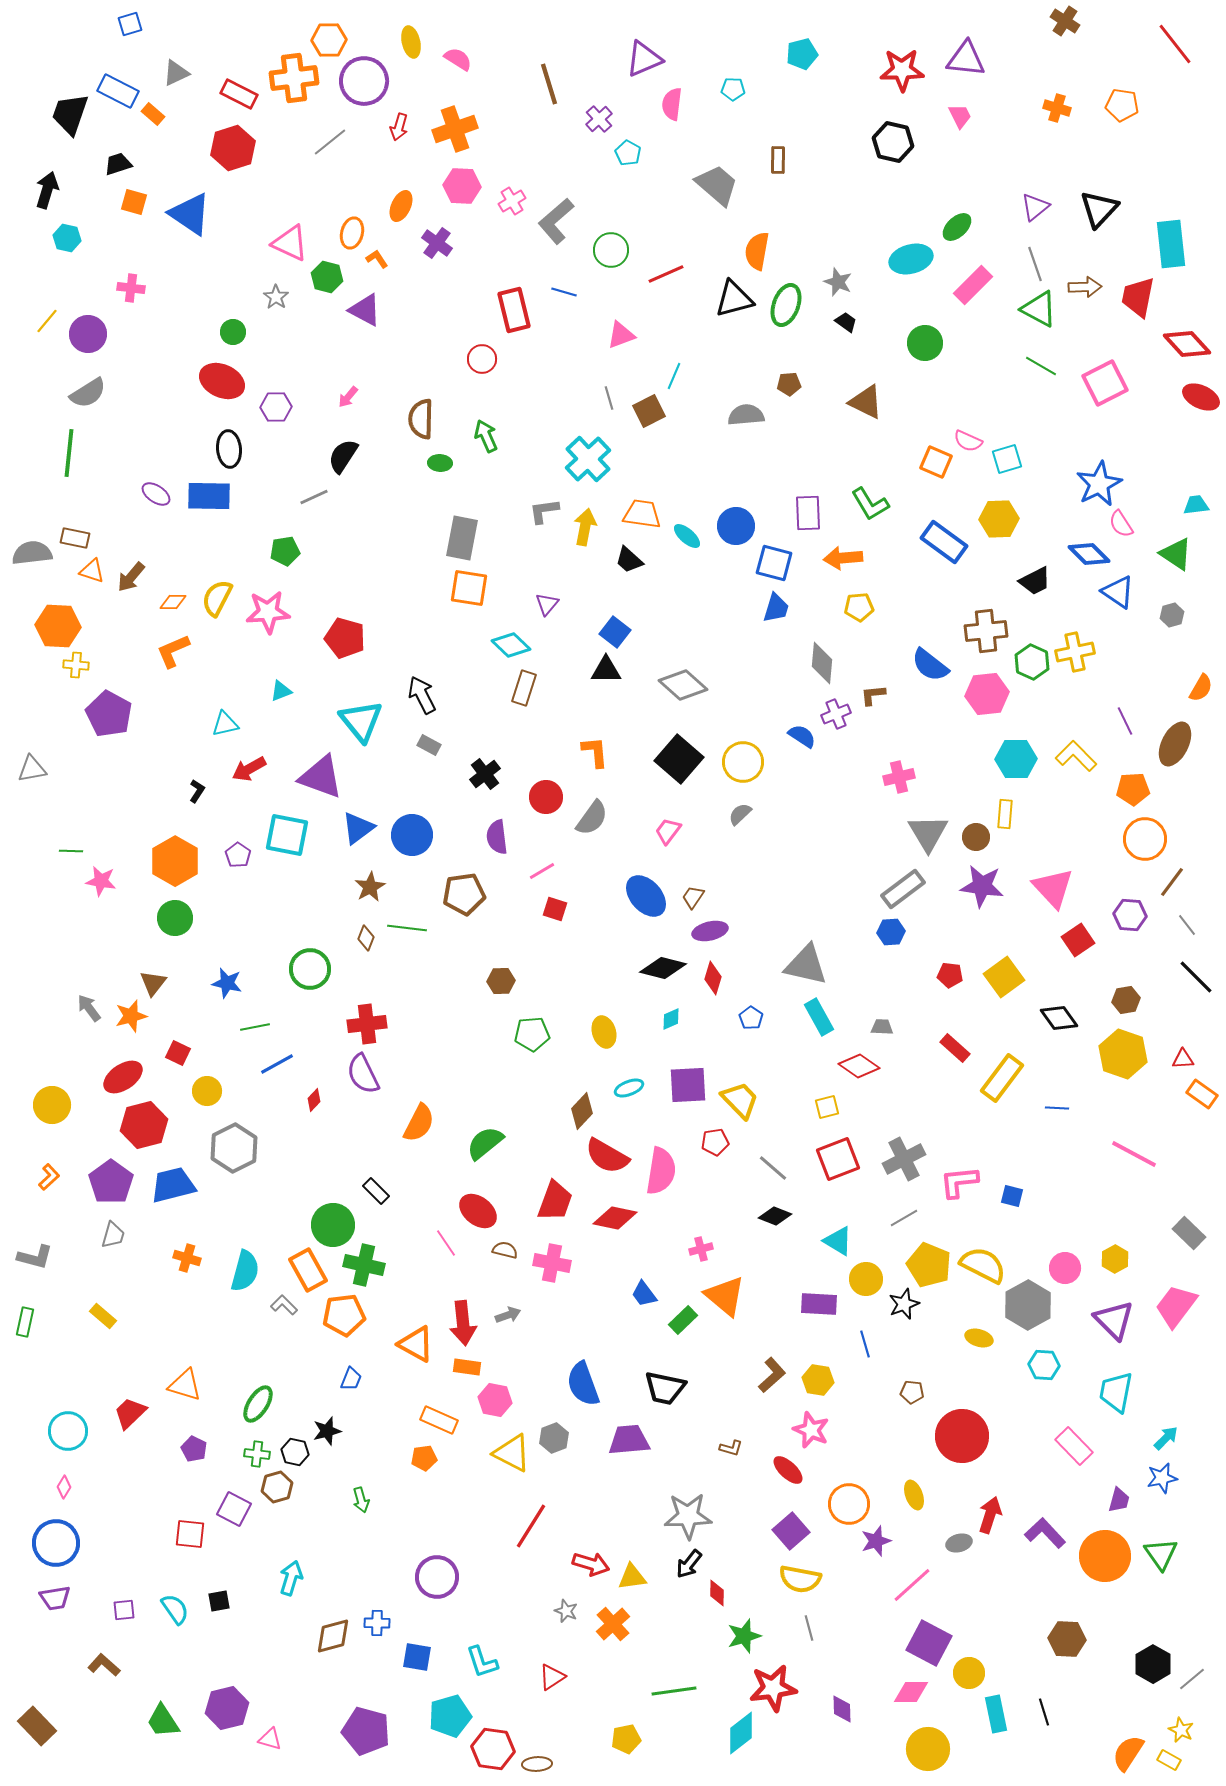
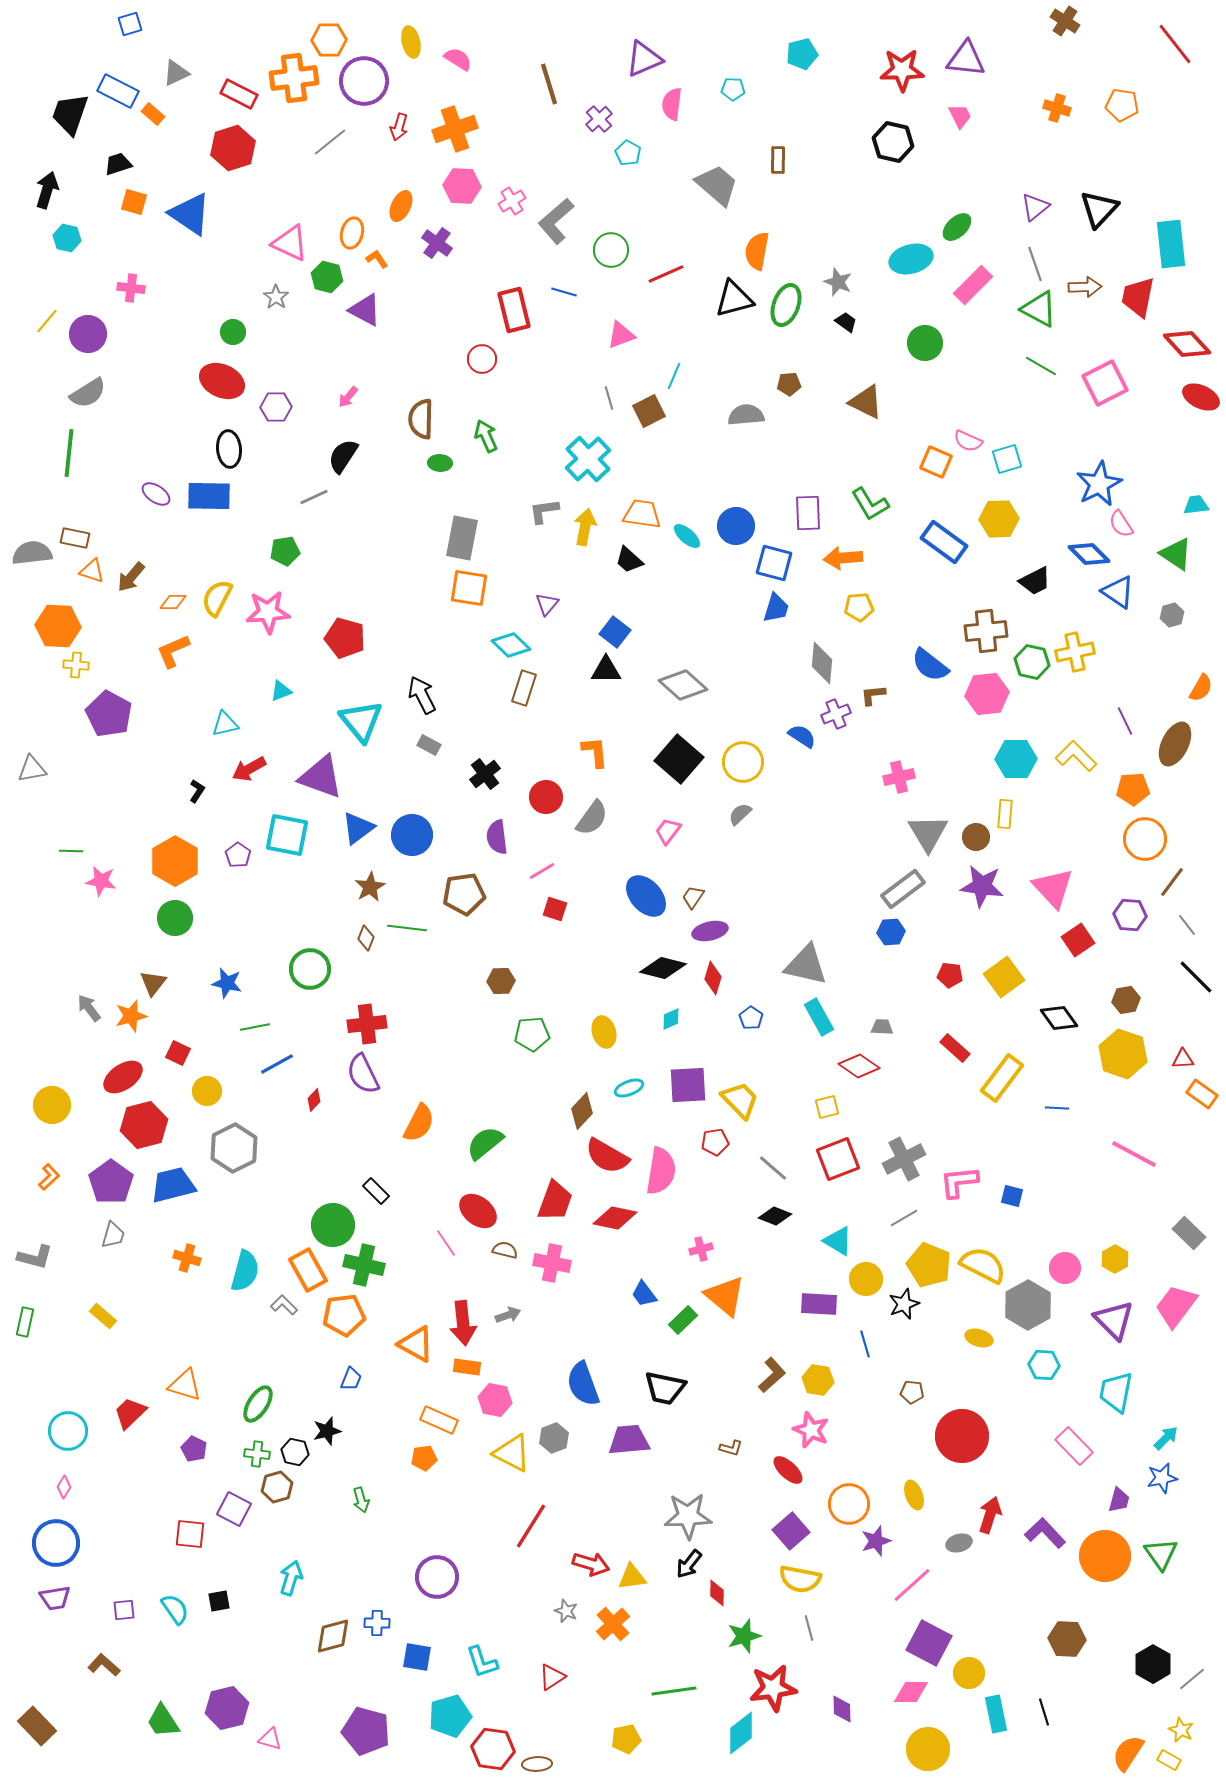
green hexagon at (1032, 662): rotated 12 degrees counterclockwise
